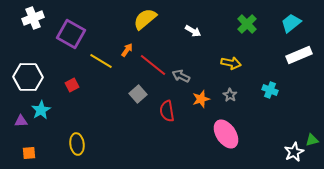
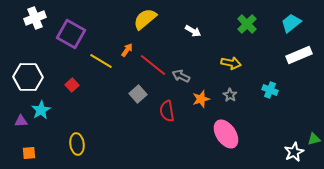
white cross: moved 2 px right
red square: rotated 16 degrees counterclockwise
green triangle: moved 2 px right, 1 px up
